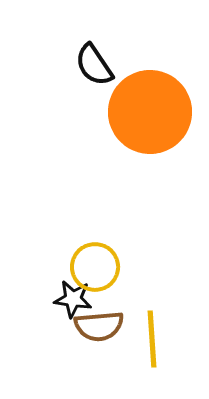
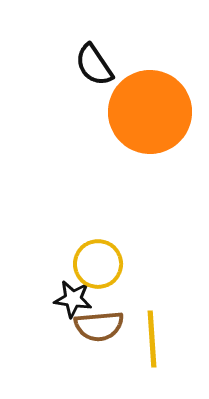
yellow circle: moved 3 px right, 3 px up
